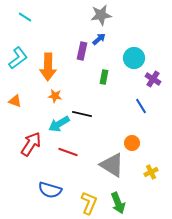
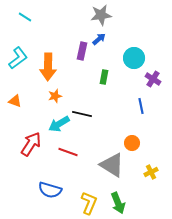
orange star: rotated 24 degrees counterclockwise
blue line: rotated 21 degrees clockwise
